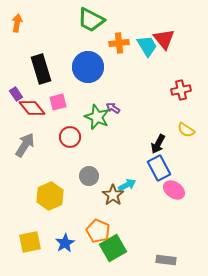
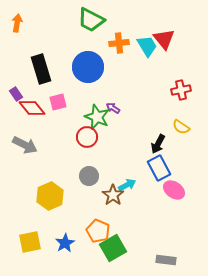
yellow semicircle: moved 5 px left, 3 px up
red circle: moved 17 px right
gray arrow: rotated 85 degrees clockwise
